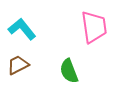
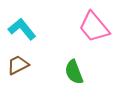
pink trapezoid: rotated 148 degrees clockwise
green semicircle: moved 5 px right, 1 px down
